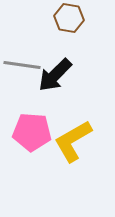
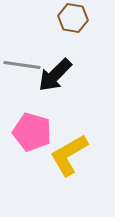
brown hexagon: moved 4 px right
pink pentagon: rotated 12 degrees clockwise
yellow L-shape: moved 4 px left, 14 px down
